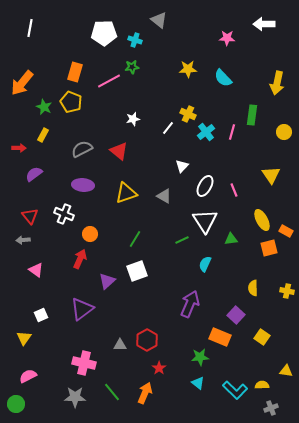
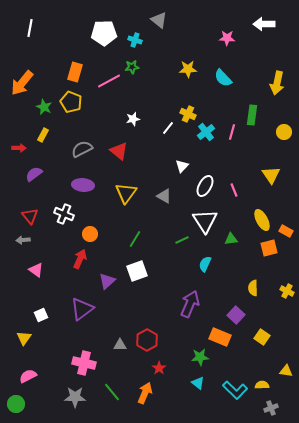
yellow triangle at (126, 193): rotated 35 degrees counterclockwise
yellow cross at (287, 291): rotated 16 degrees clockwise
